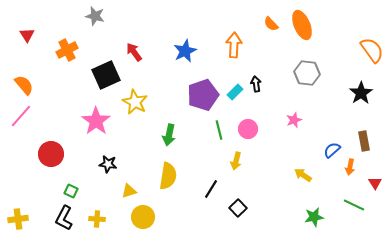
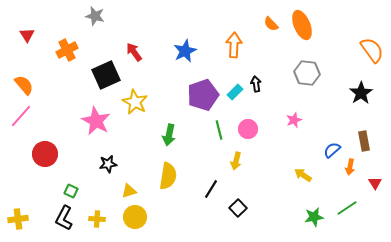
pink star at (96, 121): rotated 8 degrees counterclockwise
red circle at (51, 154): moved 6 px left
black star at (108, 164): rotated 18 degrees counterclockwise
green line at (354, 205): moved 7 px left, 3 px down; rotated 60 degrees counterclockwise
yellow circle at (143, 217): moved 8 px left
